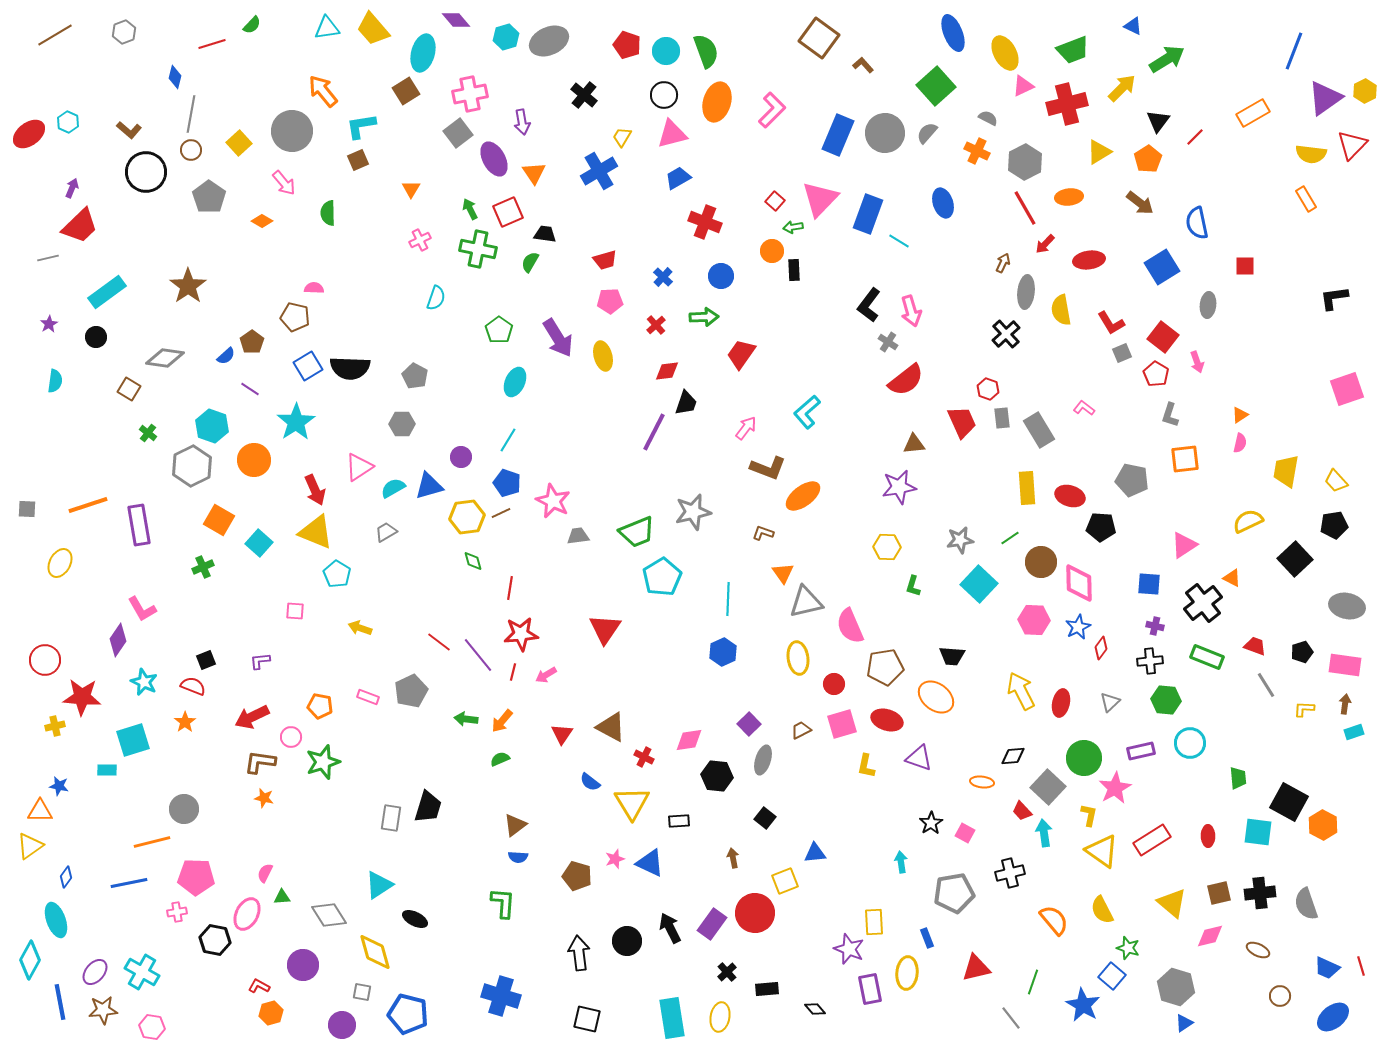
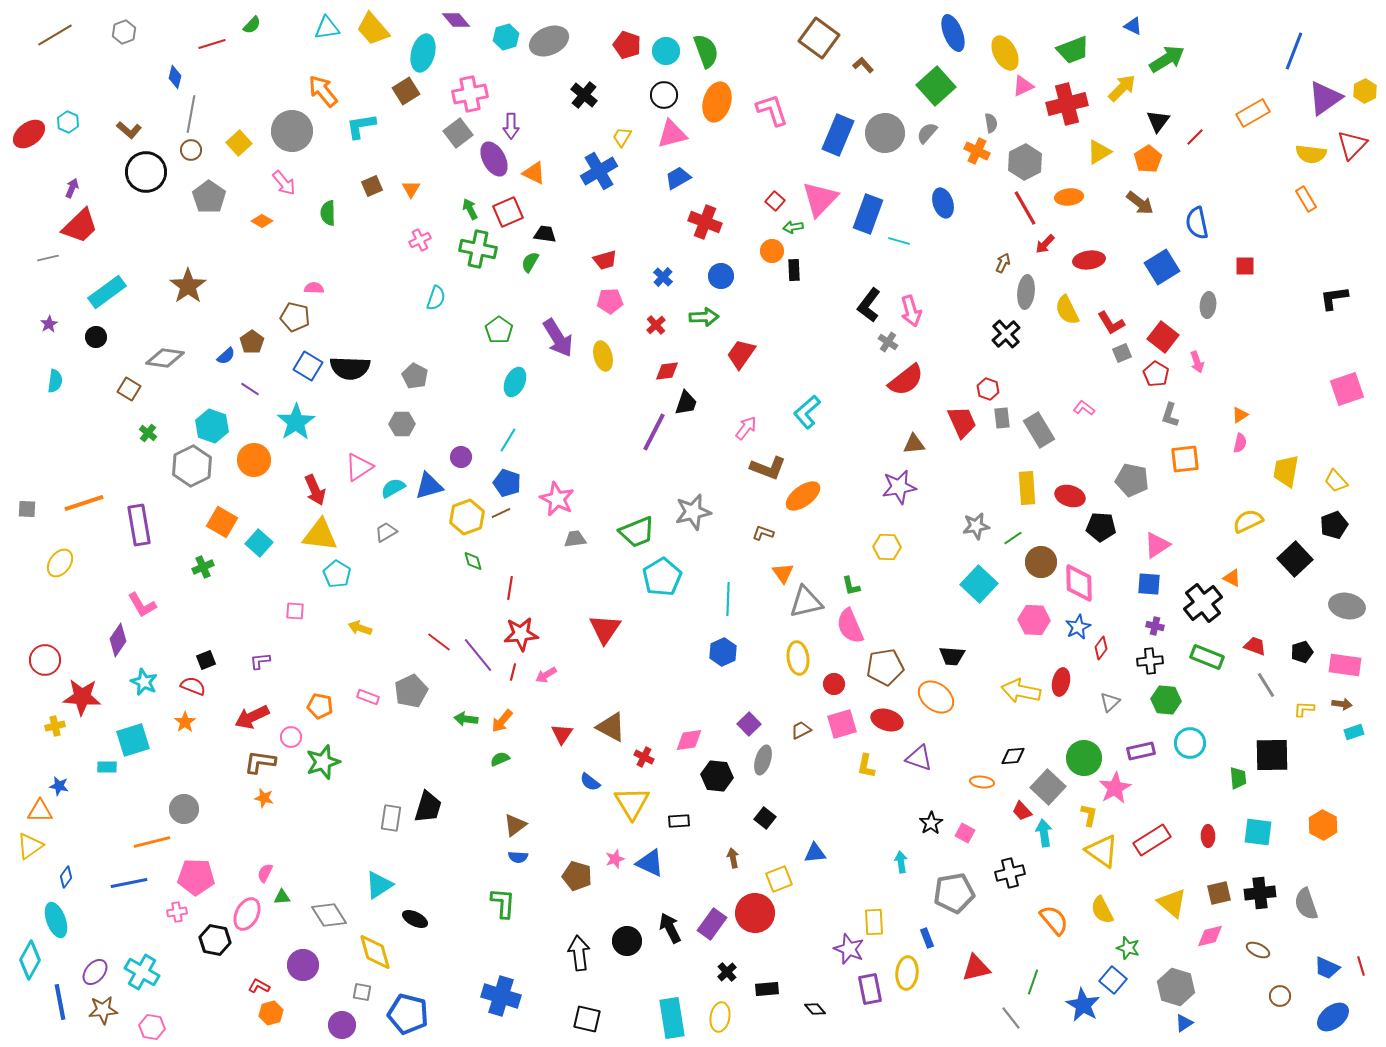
pink L-shape at (772, 110): rotated 63 degrees counterclockwise
gray semicircle at (988, 118): moved 3 px right, 5 px down; rotated 54 degrees clockwise
purple arrow at (522, 122): moved 11 px left, 4 px down; rotated 10 degrees clockwise
brown square at (358, 160): moved 14 px right, 26 px down
orange triangle at (534, 173): rotated 30 degrees counterclockwise
cyan line at (899, 241): rotated 15 degrees counterclockwise
yellow semicircle at (1061, 310): moved 6 px right; rotated 16 degrees counterclockwise
blue square at (308, 366): rotated 28 degrees counterclockwise
pink star at (553, 501): moved 4 px right, 2 px up
orange line at (88, 505): moved 4 px left, 2 px up
yellow hexagon at (467, 517): rotated 12 degrees counterclockwise
orange square at (219, 520): moved 3 px right, 2 px down
black pentagon at (1334, 525): rotated 12 degrees counterclockwise
yellow triangle at (316, 532): moved 4 px right, 3 px down; rotated 15 degrees counterclockwise
gray trapezoid at (578, 536): moved 3 px left, 3 px down
green line at (1010, 538): moved 3 px right
gray star at (960, 540): moved 16 px right, 14 px up
pink triangle at (1184, 545): moved 27 px left
yellow ellipse at (60, 563): rotated 8 degrees clockwise
green L-shape at (913, 586): moved 62 px left; rotated 30 degrees counterclockwise
pink L-shape at (142, 609): moved 4 px up
yellow arrow at (1021, 691): rotated 51 degrees counterclockwise
red ellipse at (1061, 703): moved 21 px up
brown arrow at (1345, 704): moved 3 px left; rotated 90 degrees clockwise
cyan rectangle at (107, 770): moved 3 px up
black square at (1289, 802): moved 17 px left, 47 px up; rotated 30 degrees counterclockwise
yellow square at (785, 881): moved 6 px left, 2 px up
blue square at (1112, 976): moved 1 px right, 4 px down
